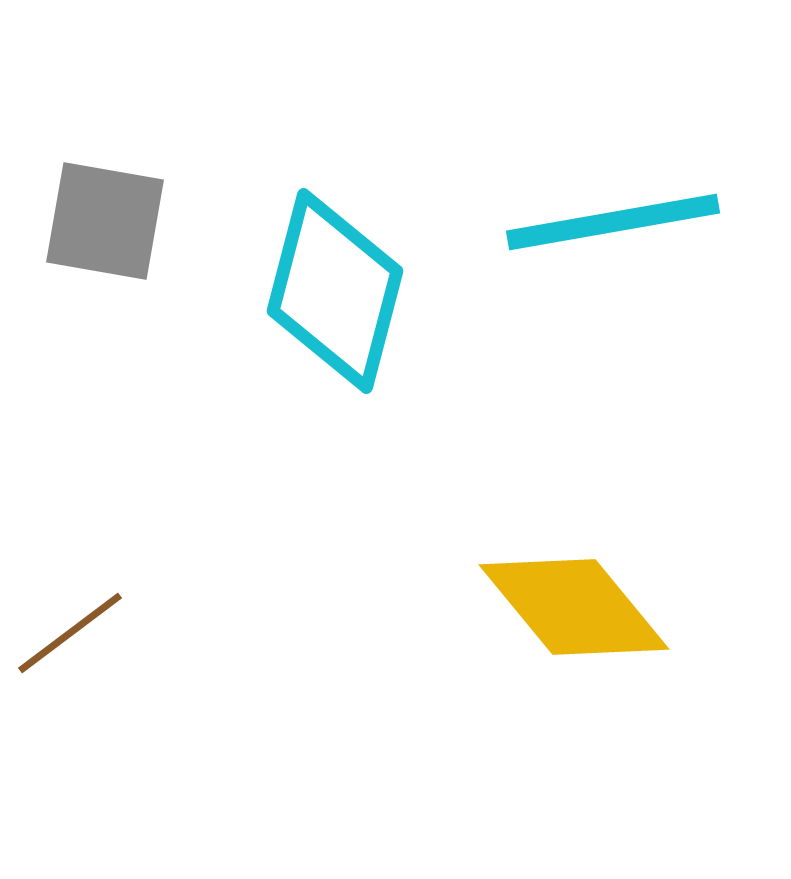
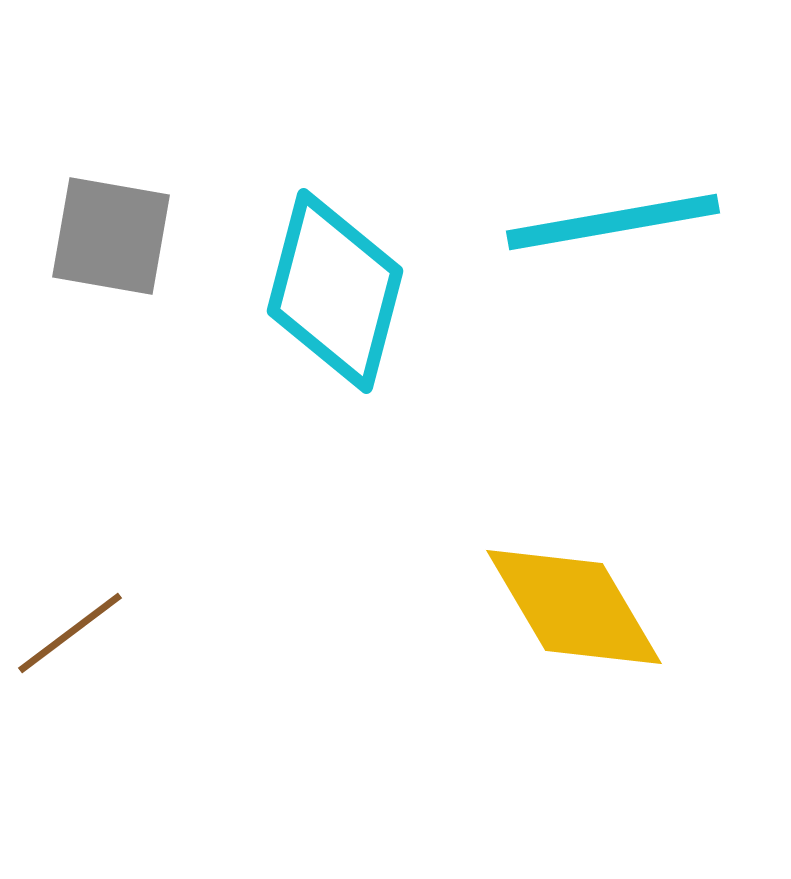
gray square: moved 6 px right, 15 px down
yellow diamond: rotated 9 degrees clockwise
